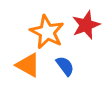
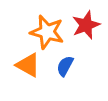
orange star: rotated 12 degrees counterclockwise
blue semicircle: rotated 115 degrees counterclockwise
